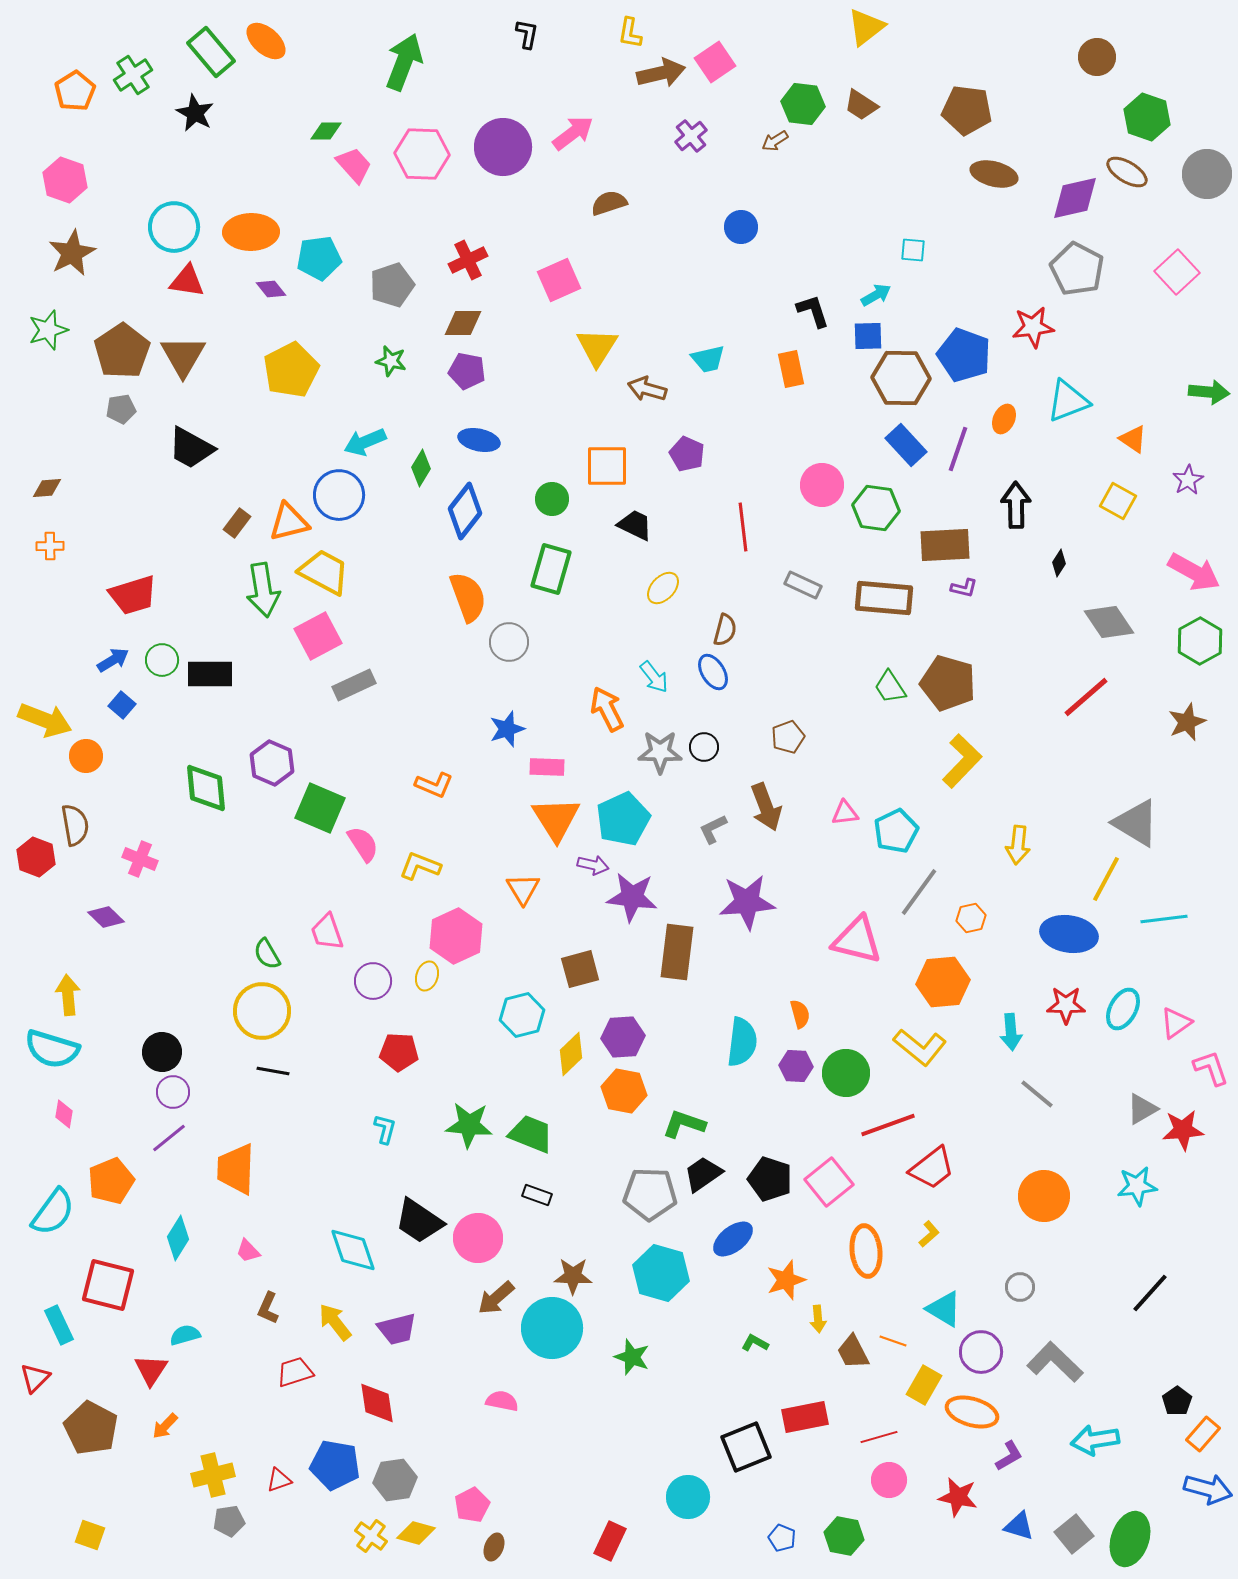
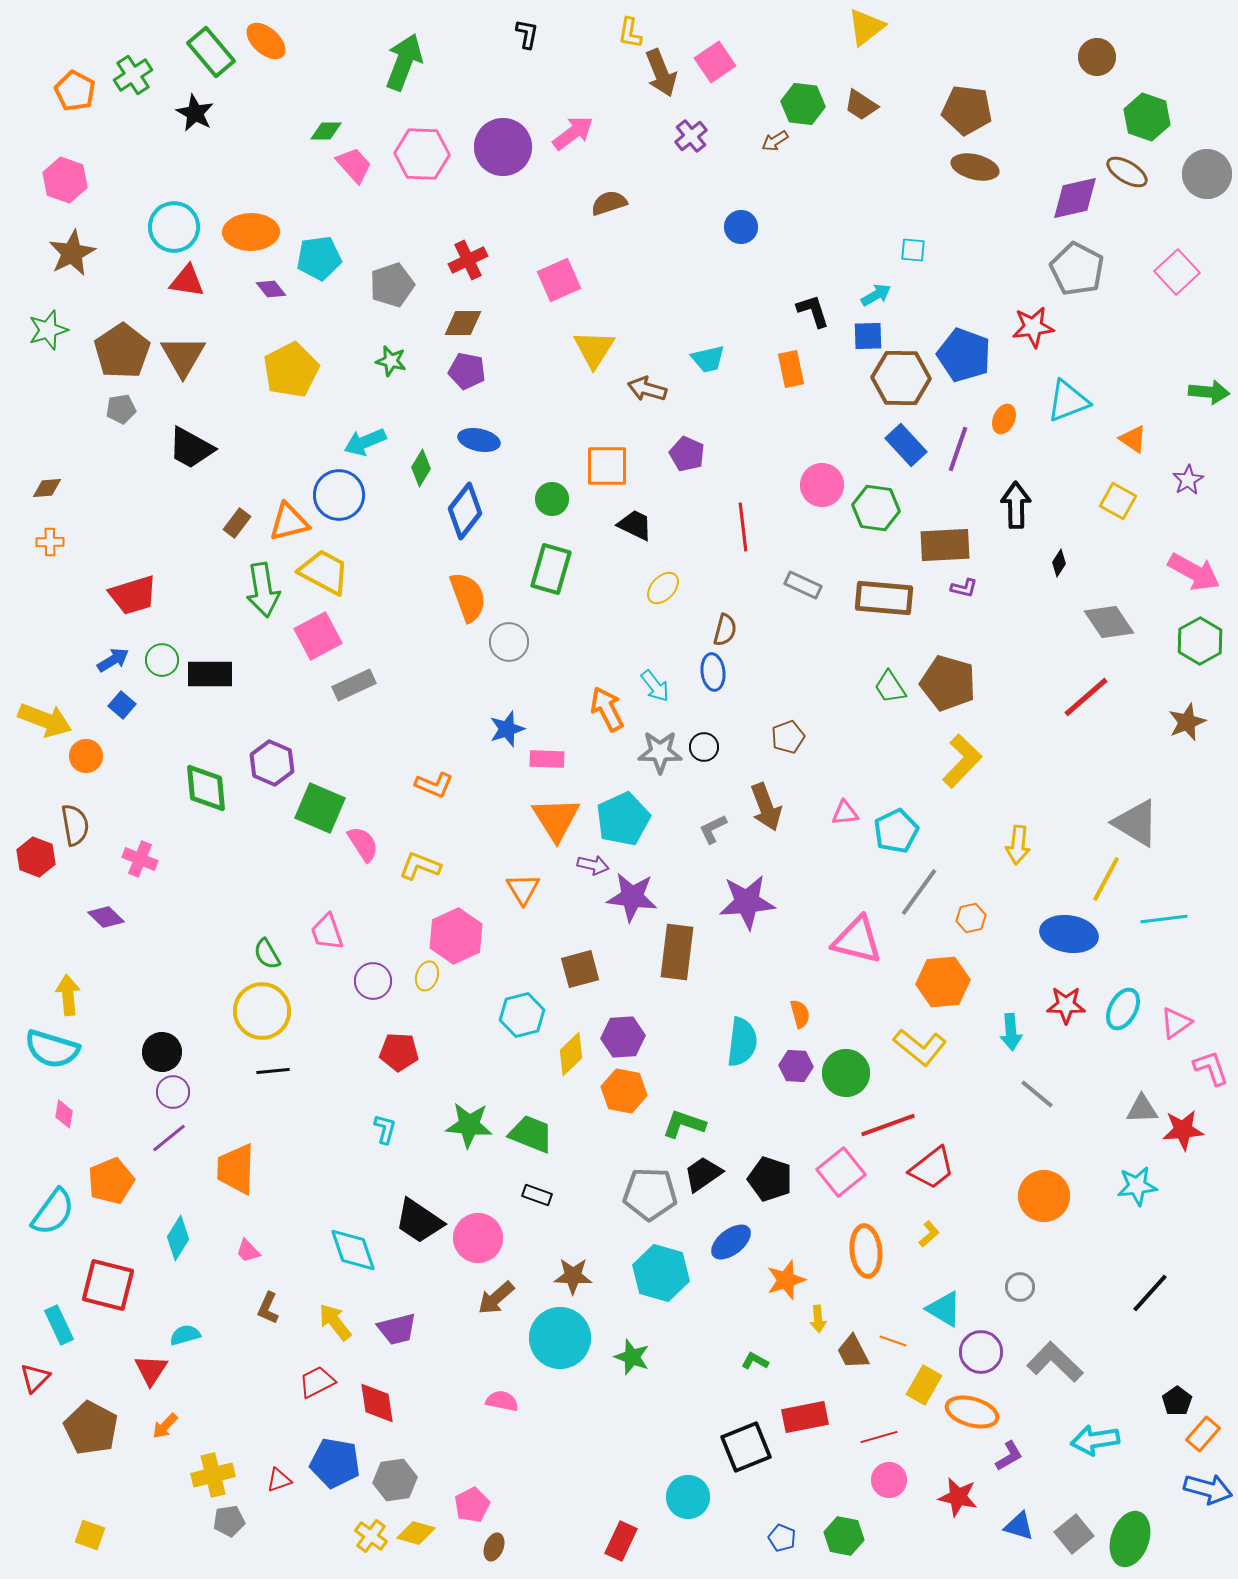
brown arrow at (661, 73): rotated 81 degrees clockwise
orange pentagon at (75, 91): rotated 12 degrees counterclockwise
brown ellipse at (994, 174): moved 19 px left, 7 px up
yellow triangle at (597, 347): moved 3 px left, 2 px down
orange cross at (50, 546): moved 4 px up
blue ellipse at (713, 672): rotated 24 degrees clockwise
cyan arrow at (654, 677): moved 1 px right, 9 px down
pink rectangle at (547, 767): moved 8 px up
black line at (273, 1071): rotated 16 degrees counterclockwise
gray triangle at (1142, 1109): rotated 28 degrees clockwise
pink square at (829, 1182): moved 12 px right, 10 px up
blue ellipse at (733, 1239): moved 2 px left, 3 px down
cyan circle at (552, 1328): moved 8 px right, 10 px down
green L-shape at (755, 1343): moved 18 px down
red trapezoid at (295, 1372): moved 22 px right, 10 px down; rotated 9 degrees counterclockwise
blue pentagon at (335, 1465): moved 2 px up
red rectangle at (610, 1541): moved 11 px right
